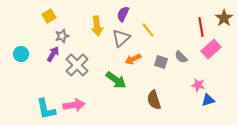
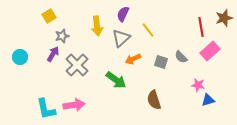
brown star: rotated 18 degrees clockwise
pink rectangle: moved 1 px left, 2 px down
cyan circle: moved 1 px left, 3 px down
